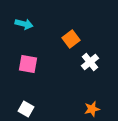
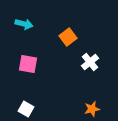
orange square: moved 3 px left, 2 px up
